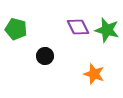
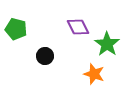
green star: moved 14 px down; rotated 20 degrees clockwise
